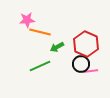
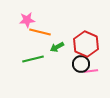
green line: moved 7 px left, 7 px up; rotated 10 degrees clockwise
